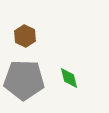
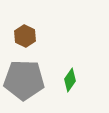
green diamond: moved 1 px right, 2 px down; rotated 50 degrees clockwise
